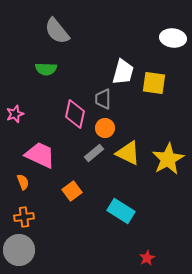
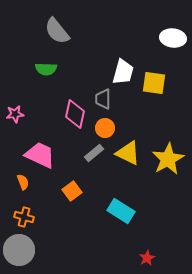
pink star: rotated 12 degrees clockwise
orange cross: rotated 24 degrees clockwise
